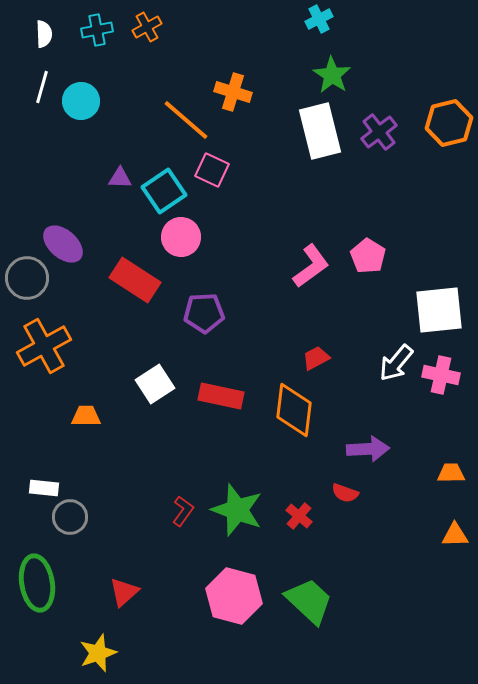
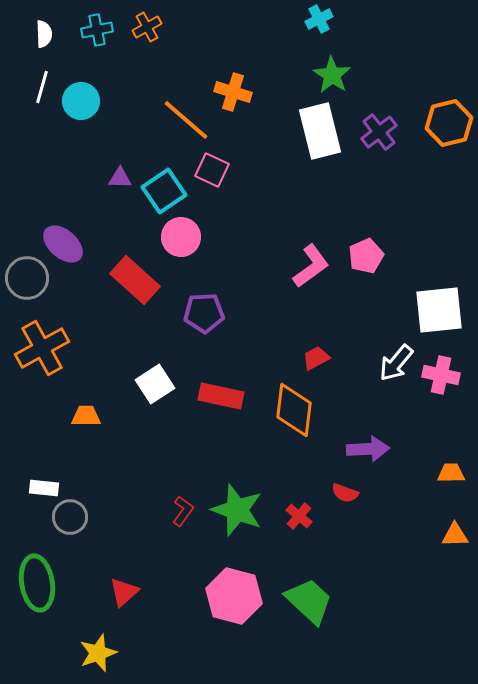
pink pentagon at (368, 256): moved 2 px left; rotated 16 degrees clockwise
red rectangle at (135, 280): rotated 9 degrees clockwise
orange cross at (44, 346): moved 2 px left, 2 px down
